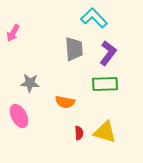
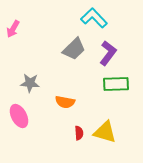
pink arrow: moved 4 px up
gray trapezoid: rotated 50 degrees clockwise
green rectangle: moved 11 px right
